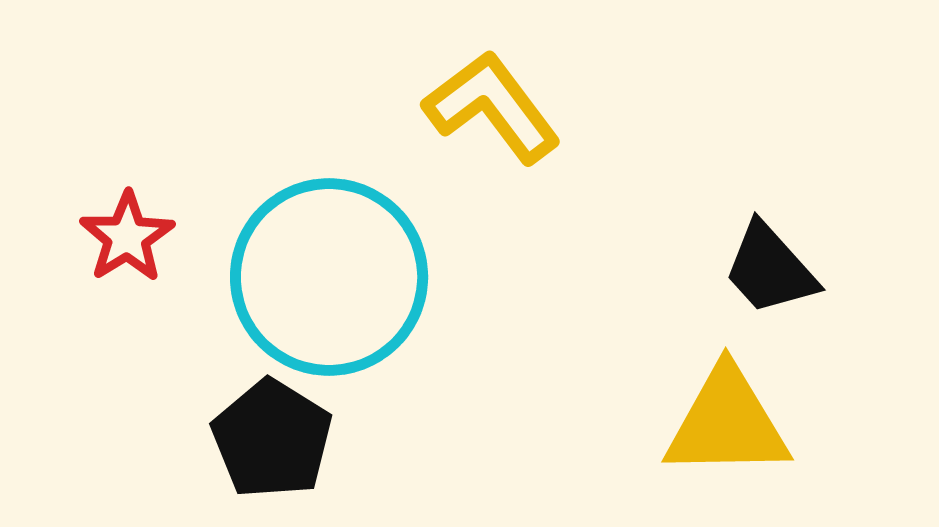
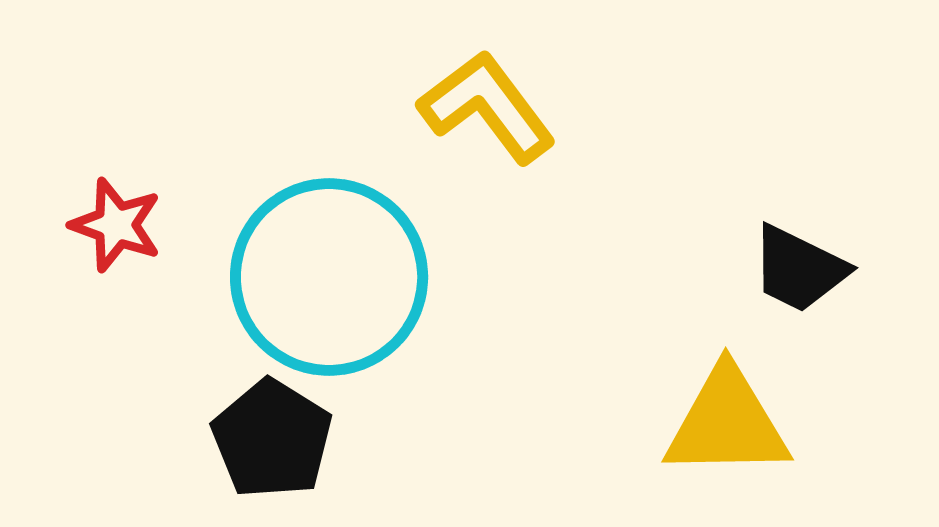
yellow L-shape: moved 5 px left
red star: moved 11 px left, 12 px up; rotated 20 degrees counterclockwise
black trapezoid: moved 29 px right; rotated 22 degrees counterclockwise
